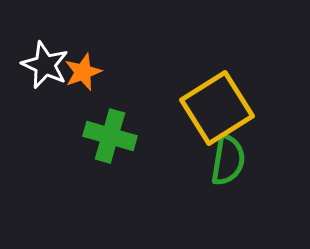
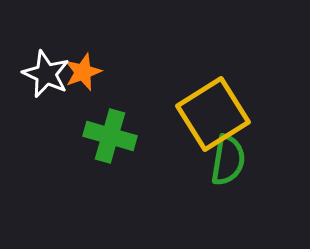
white star: moved 1 px right, 9 px down
yellow square: moved 4 px left, 6 px down
